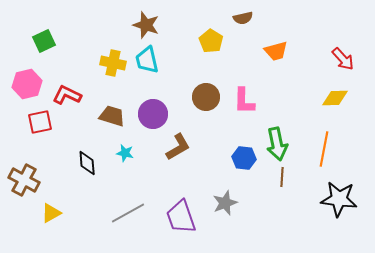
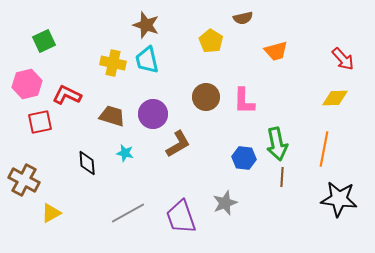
brown L-shape: moved 3 px up
